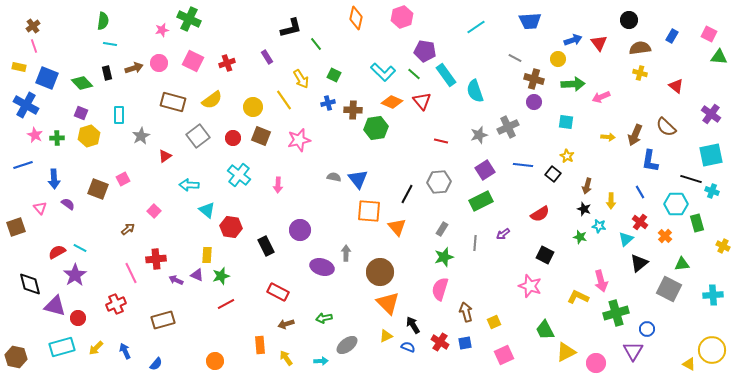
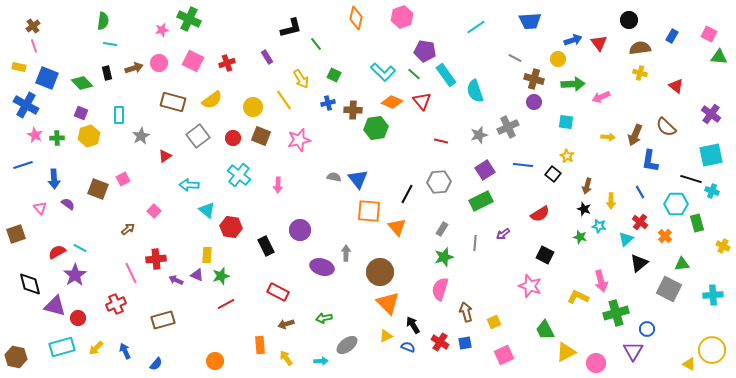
brown square at (16, 227): moved 7 px down
